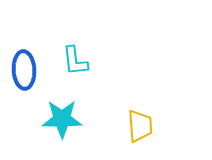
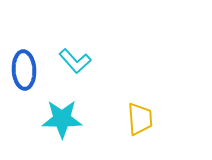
cyan L-shape: rotated 36 degrees counterclockwise
yellow trapezoid: moved 7 px up
